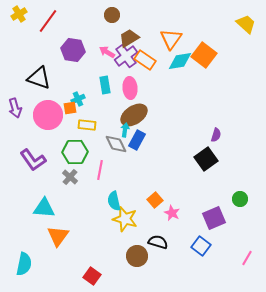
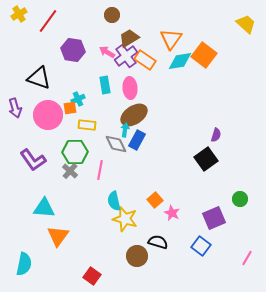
gray cross at (70, 177): moved 6 px up
